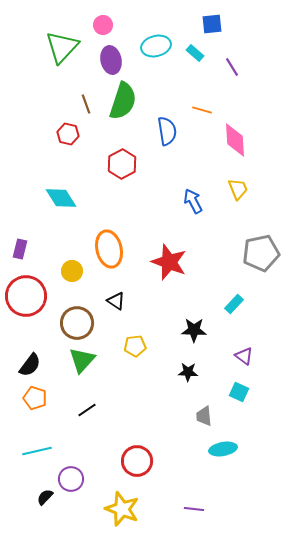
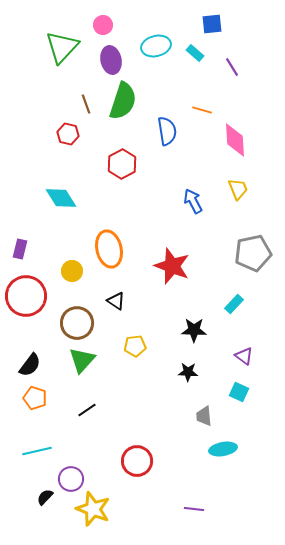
gray pentagon at (261, 253): moved 8 px left
red star at (169, 262): moved 3 px right, 4 px down
yellow star at (122, 509): moved 29 px left
